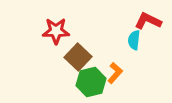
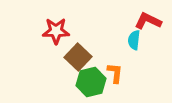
orange L-shape: rotated 35 degrees counterclockwise
